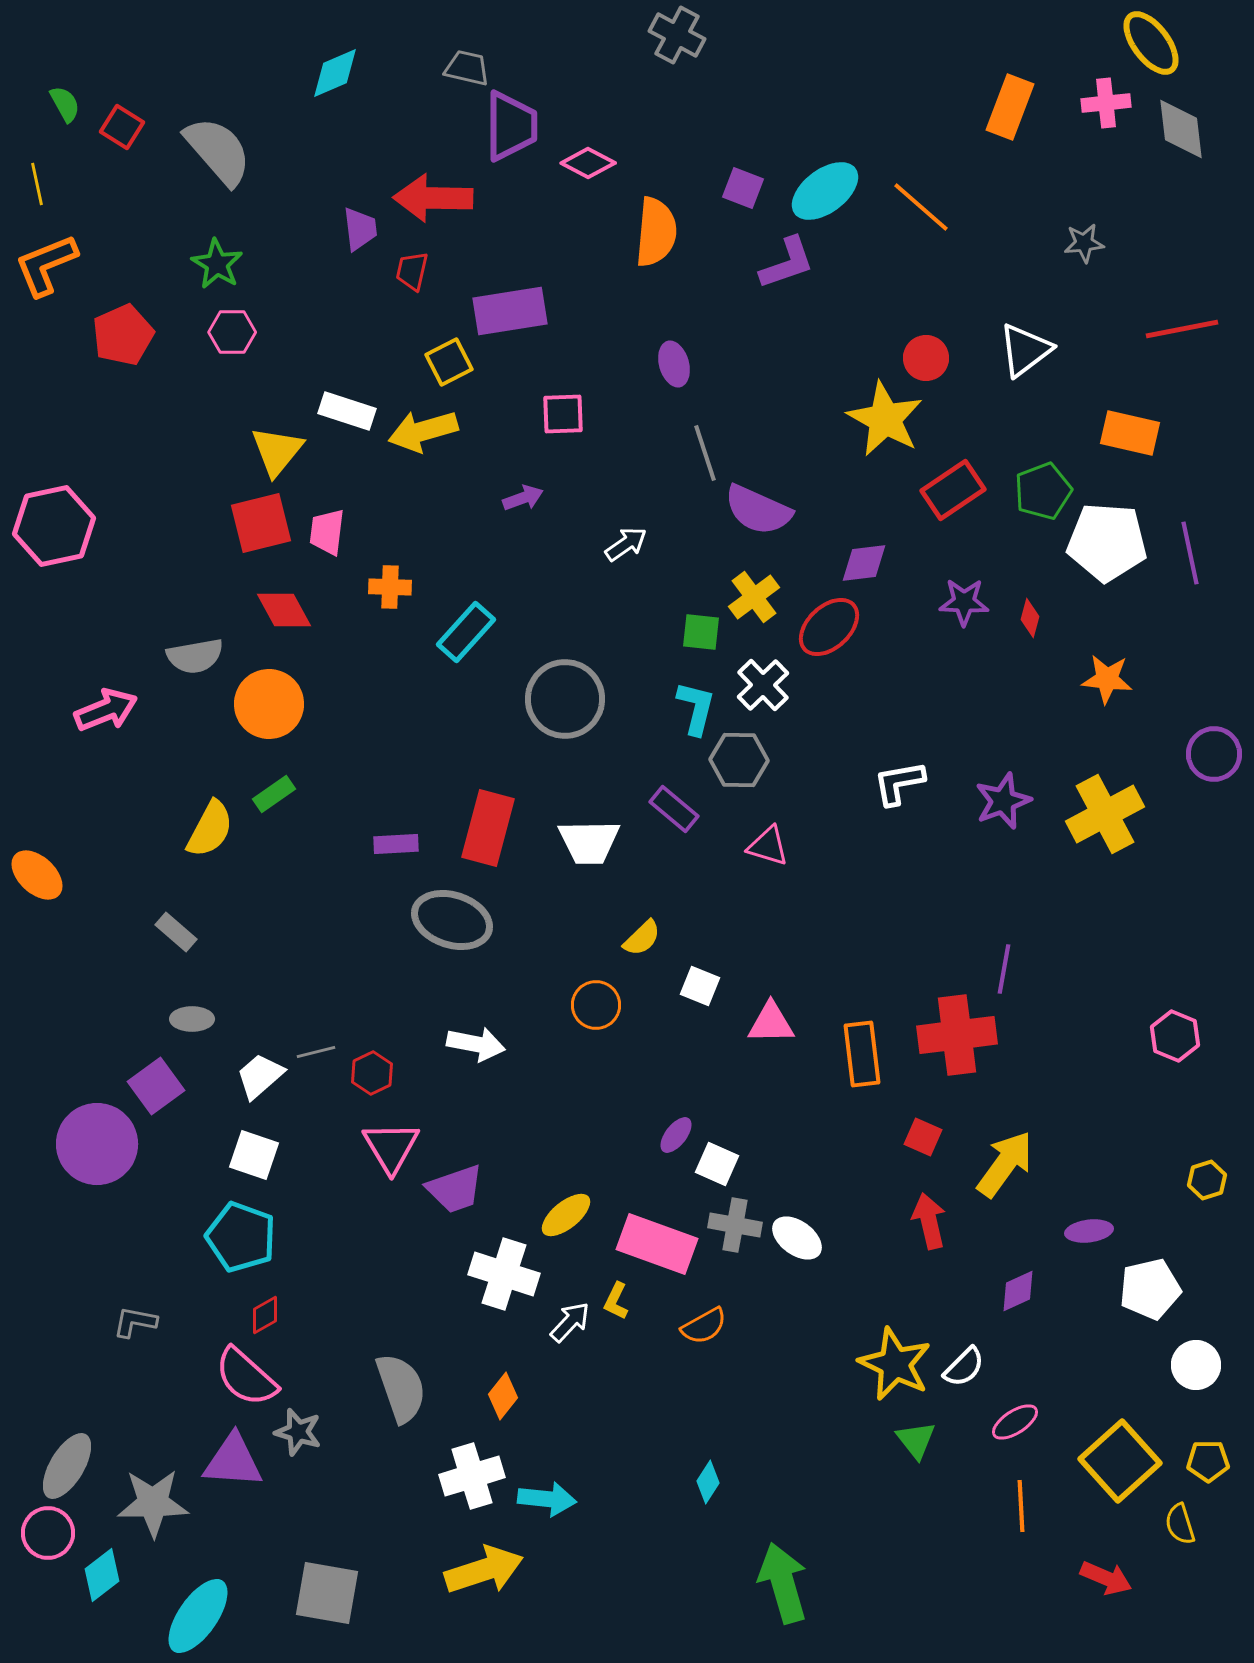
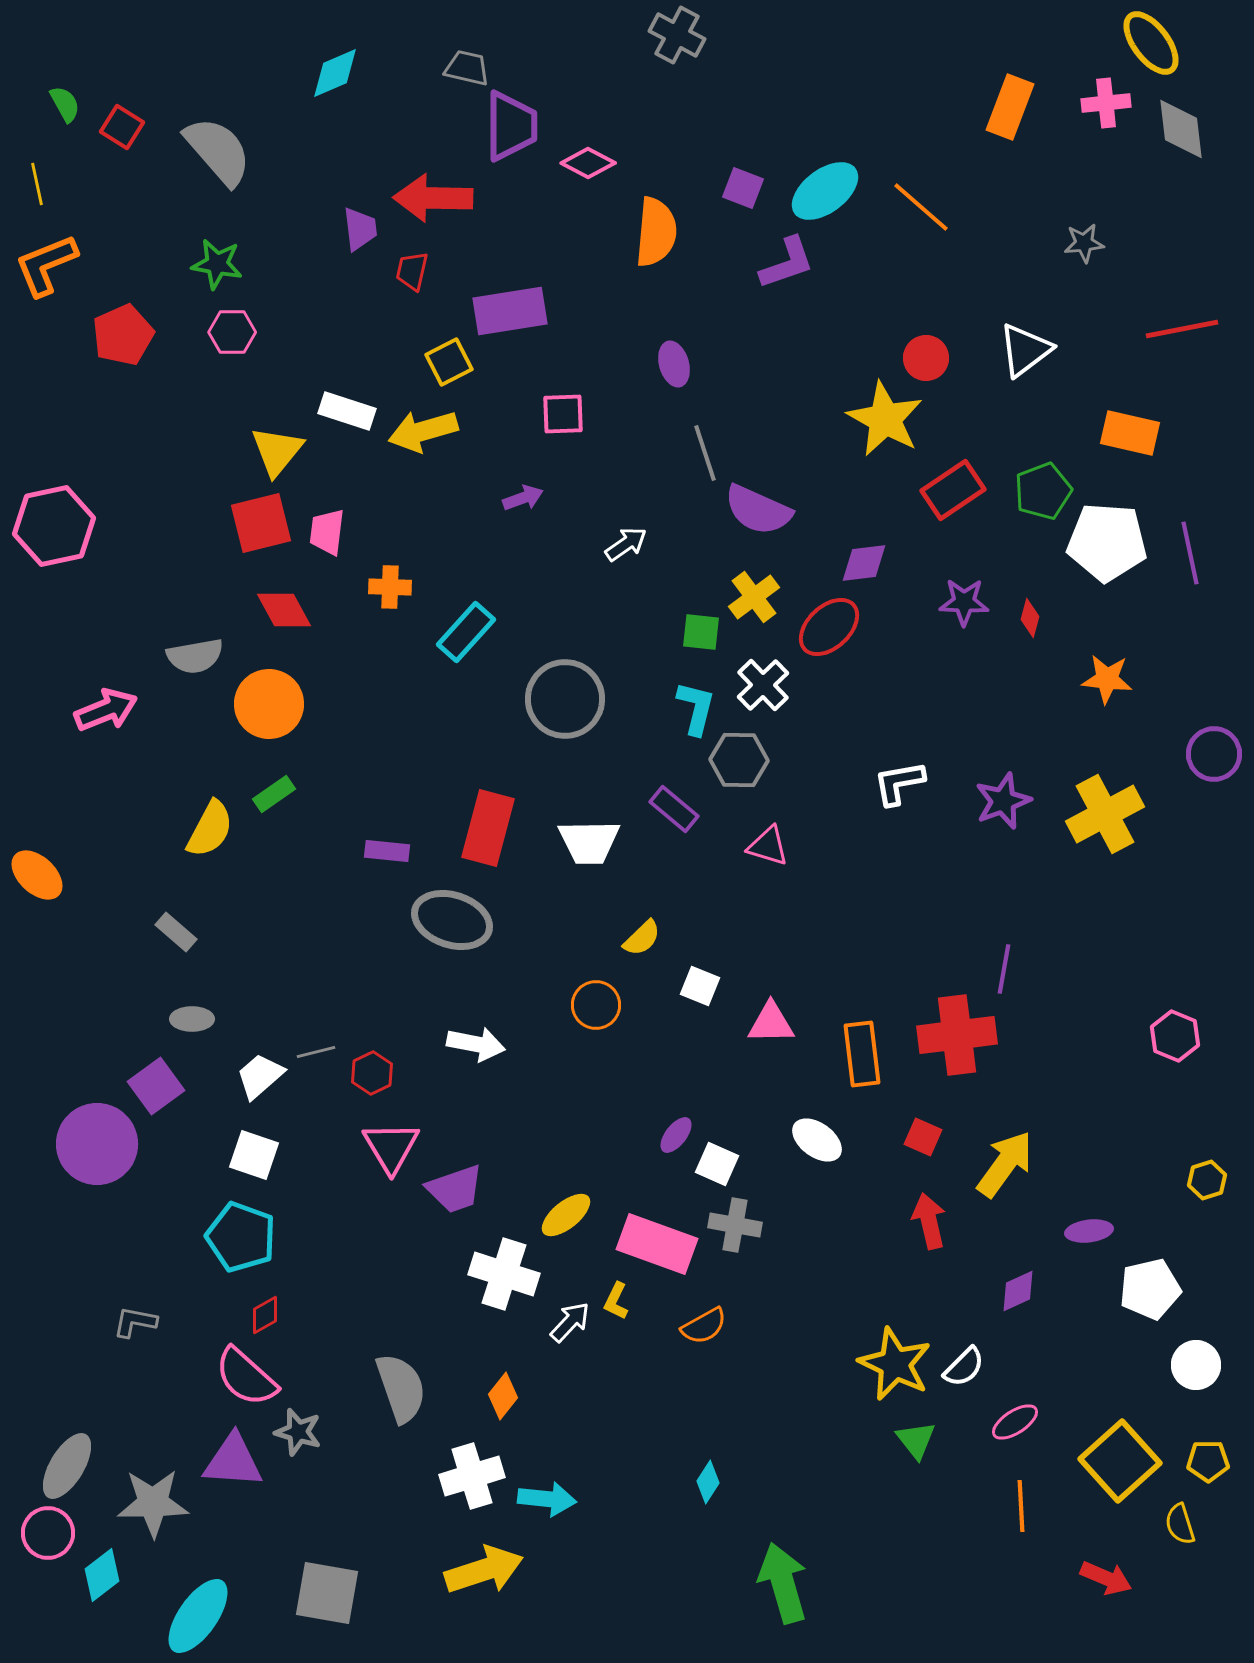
green star at (217, 264): rotated 21 degrees counterclockwise
purple rectangle at (396, 844): moved 9 px left, 7 px down; rotated 9 degrees clockwise
white ellipse at (797, 1238): moved 20 px right, 98 px up
